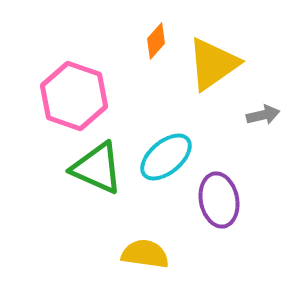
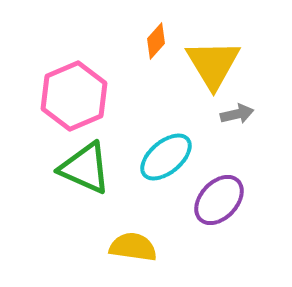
yellow triangle: rotated 26 degrees counterclockwise
pink hexagon: rotated 18 degrees clockwise
gray arrow: moved 26 px left, 1 px up
green triangle: moved 12 px left
purple ellipse: rotated 54 degrees clockwise
yellow semicircle: moved 12 px left, 7 px up
